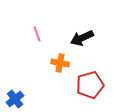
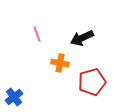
red pentagon: moved 2 px right, 3 px up
blue cross: moved 1 px left, 2 px up
